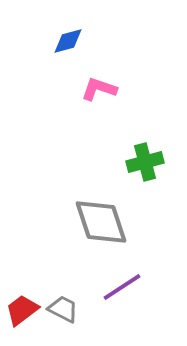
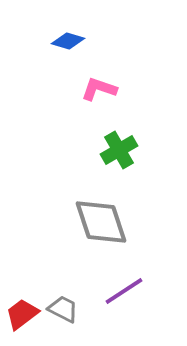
blue diamond: rotated 32 degrees clockwise
green cross: moved 26 px left, 12 px up; rotated 15 degrees counterclockwise
purple line: moved 2 px right, 4 px down
red trapezoid: moved 4 px down
